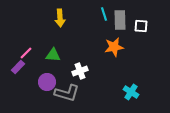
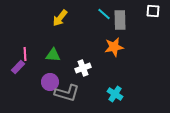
cyan line: rotated 32 degrees counterclockwise
yellow arrow: rotated 42 degrees clockwise
white square: moved 12 px right, 15 px up
pink line: moved 1 px left, 1 px down; rotated 48 degrees counterclockwise
white cross: moved 3 px right, 3 px up
purple circle: moved 3 px right
cyan cross: moved 16 px left, 2 px down
